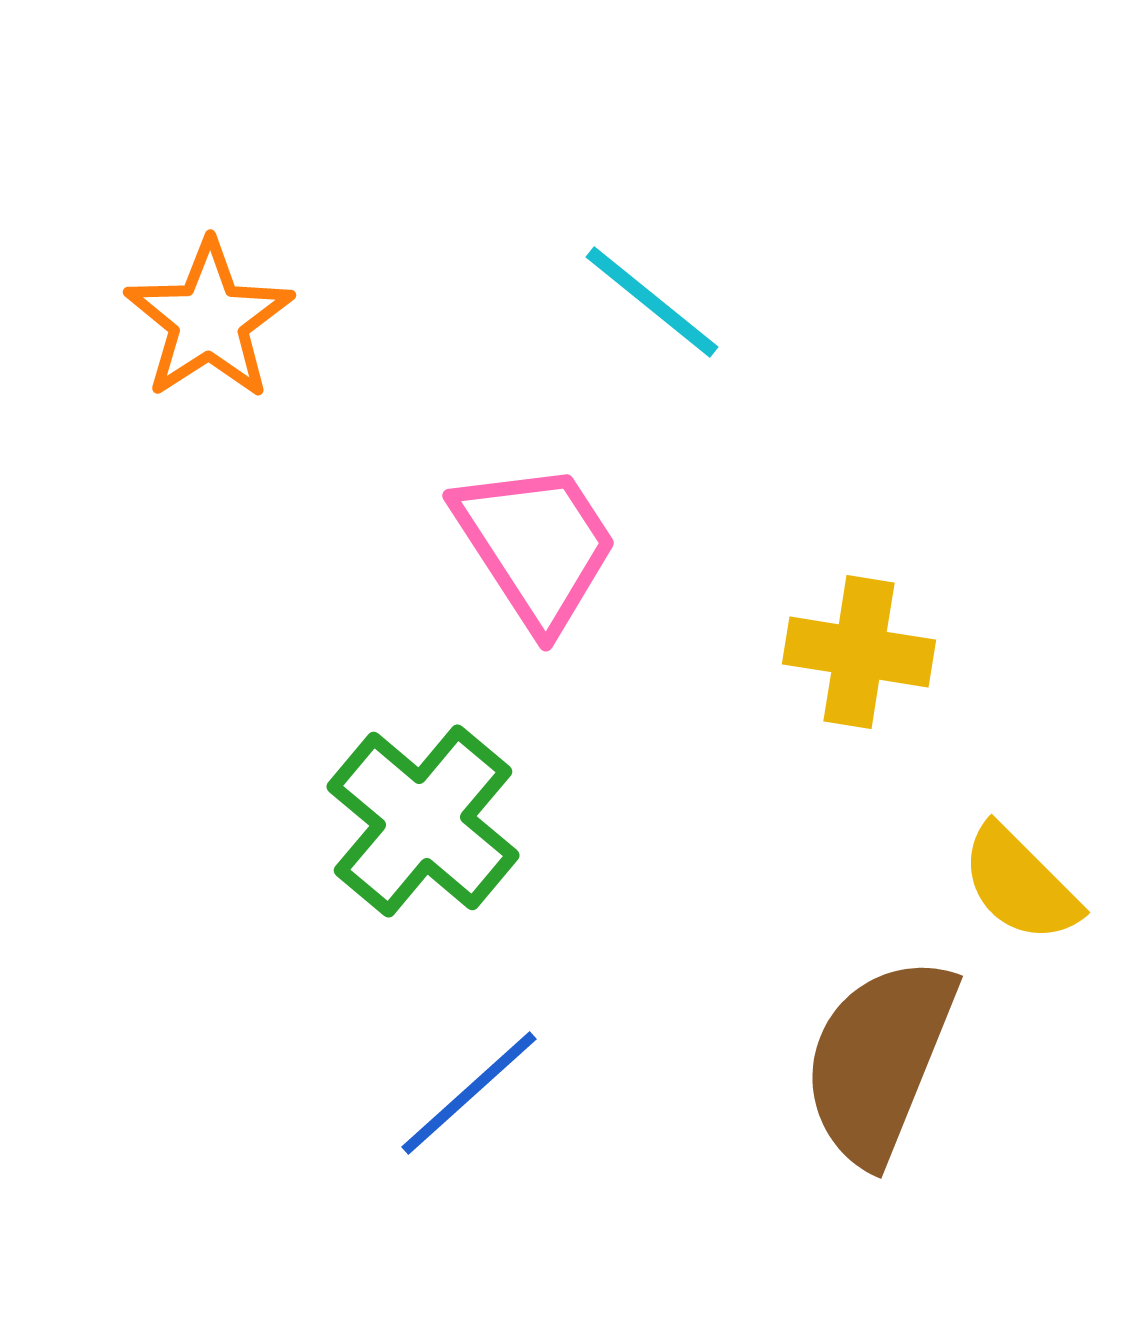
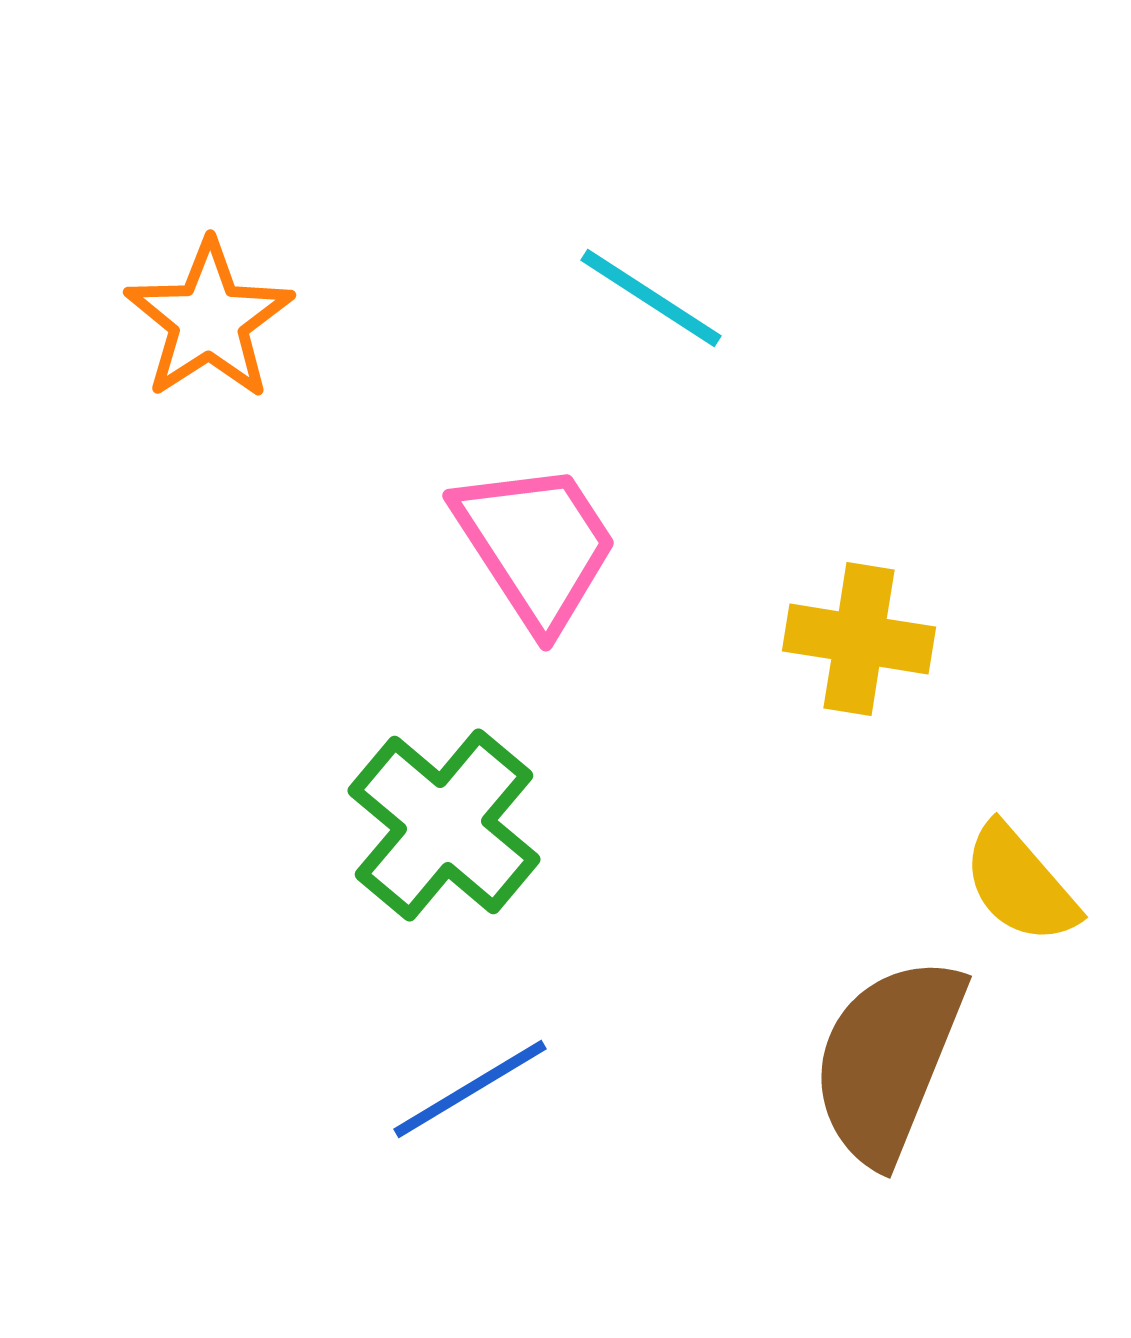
cyan line: moved 1 px left, 4 px up; rotated 6 degrees counterclockwise
yellow cross: moved 13 px up
green cross: moved 21 px right, 4 px down
yellow semicircle: rotated 4 degrees clockwise
brown semicircle: moved 9 px right
blue line: moved 1 px right, 4 px up; rotated 11 degrees clockwise
